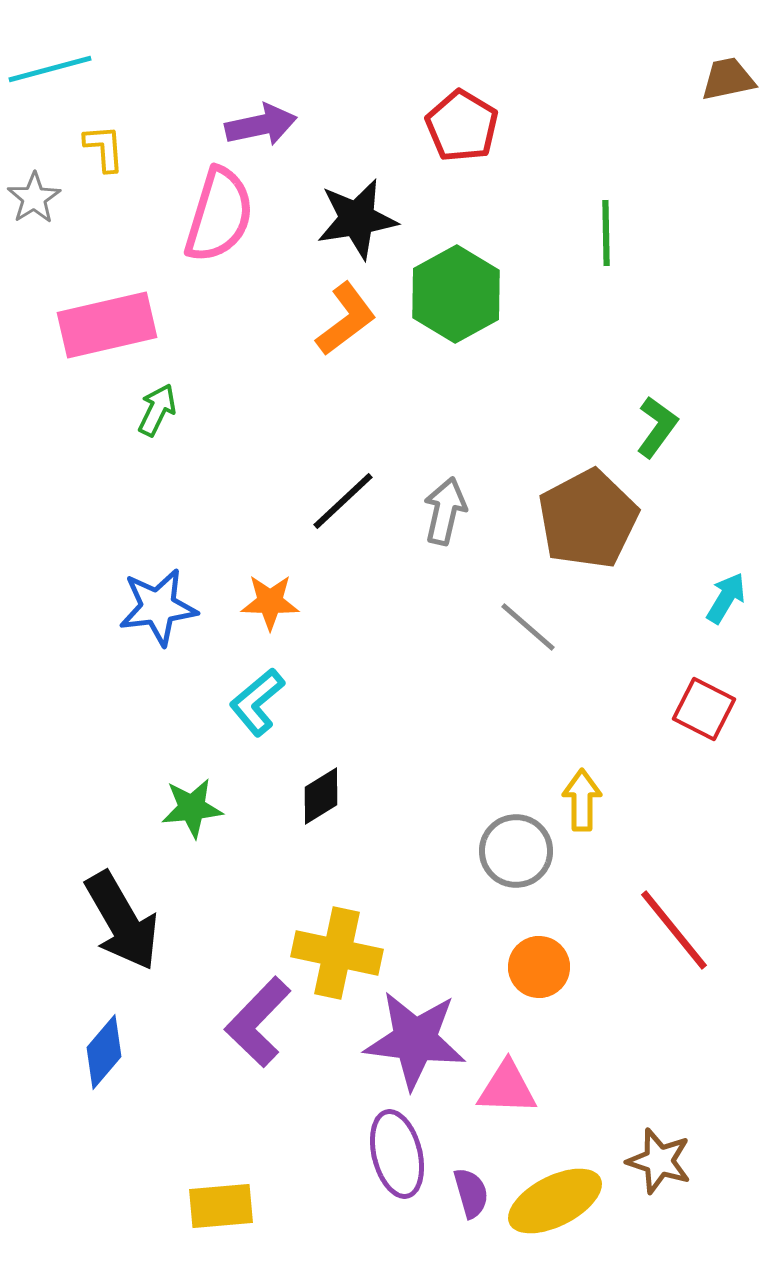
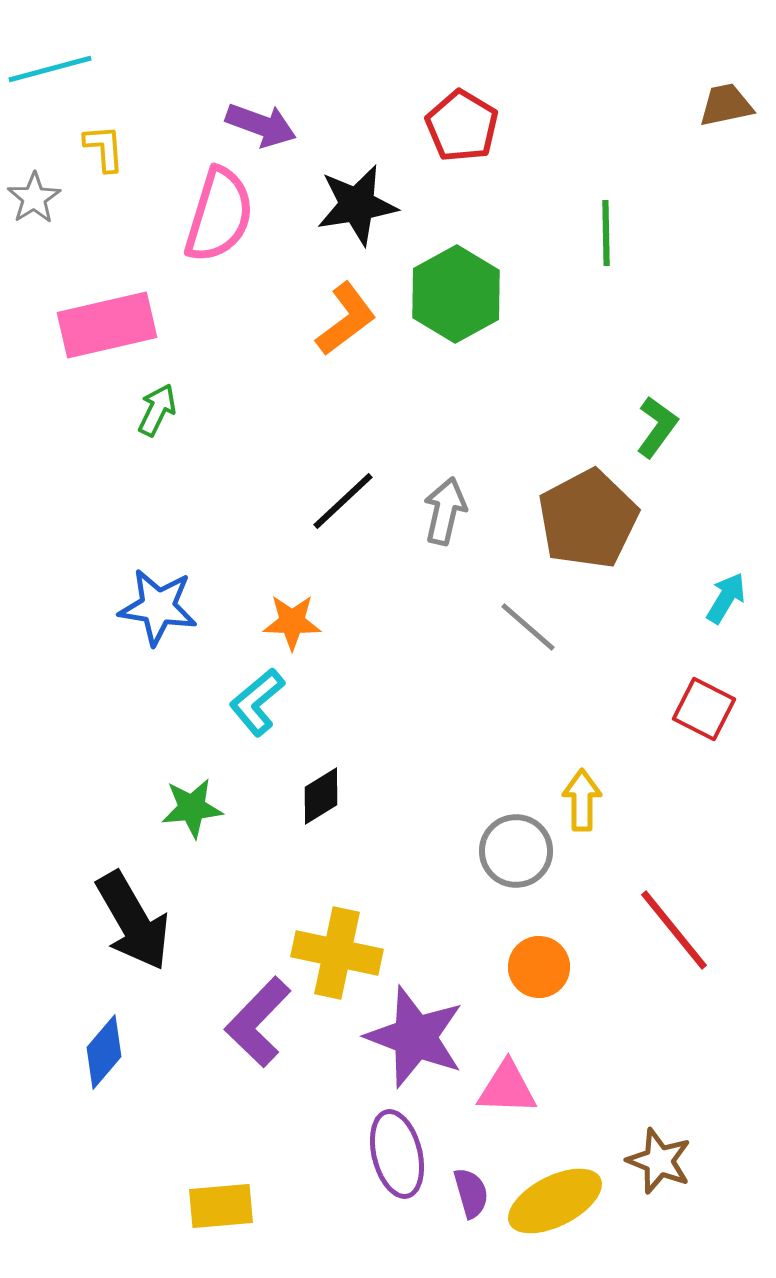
brown trapezoid: moved 2 px left, 26 px down
purple arrow: rotated 32 degrees clockwise
black star: moved 14 px up
orange star: moved 22 px right, 20 px down
blue star: rotated 16 degrees clockwise
black arrow: moved 11 px right
purple star: moved 3 px up; rotated 14 degrees clockwise
brown star: rotated 4 degrees clockwise
